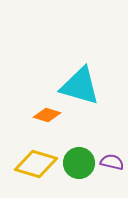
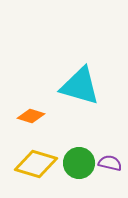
orange diamond: moved 16 px left, 1 px down
purple semicircle: moved 2 px left, 1 px down
